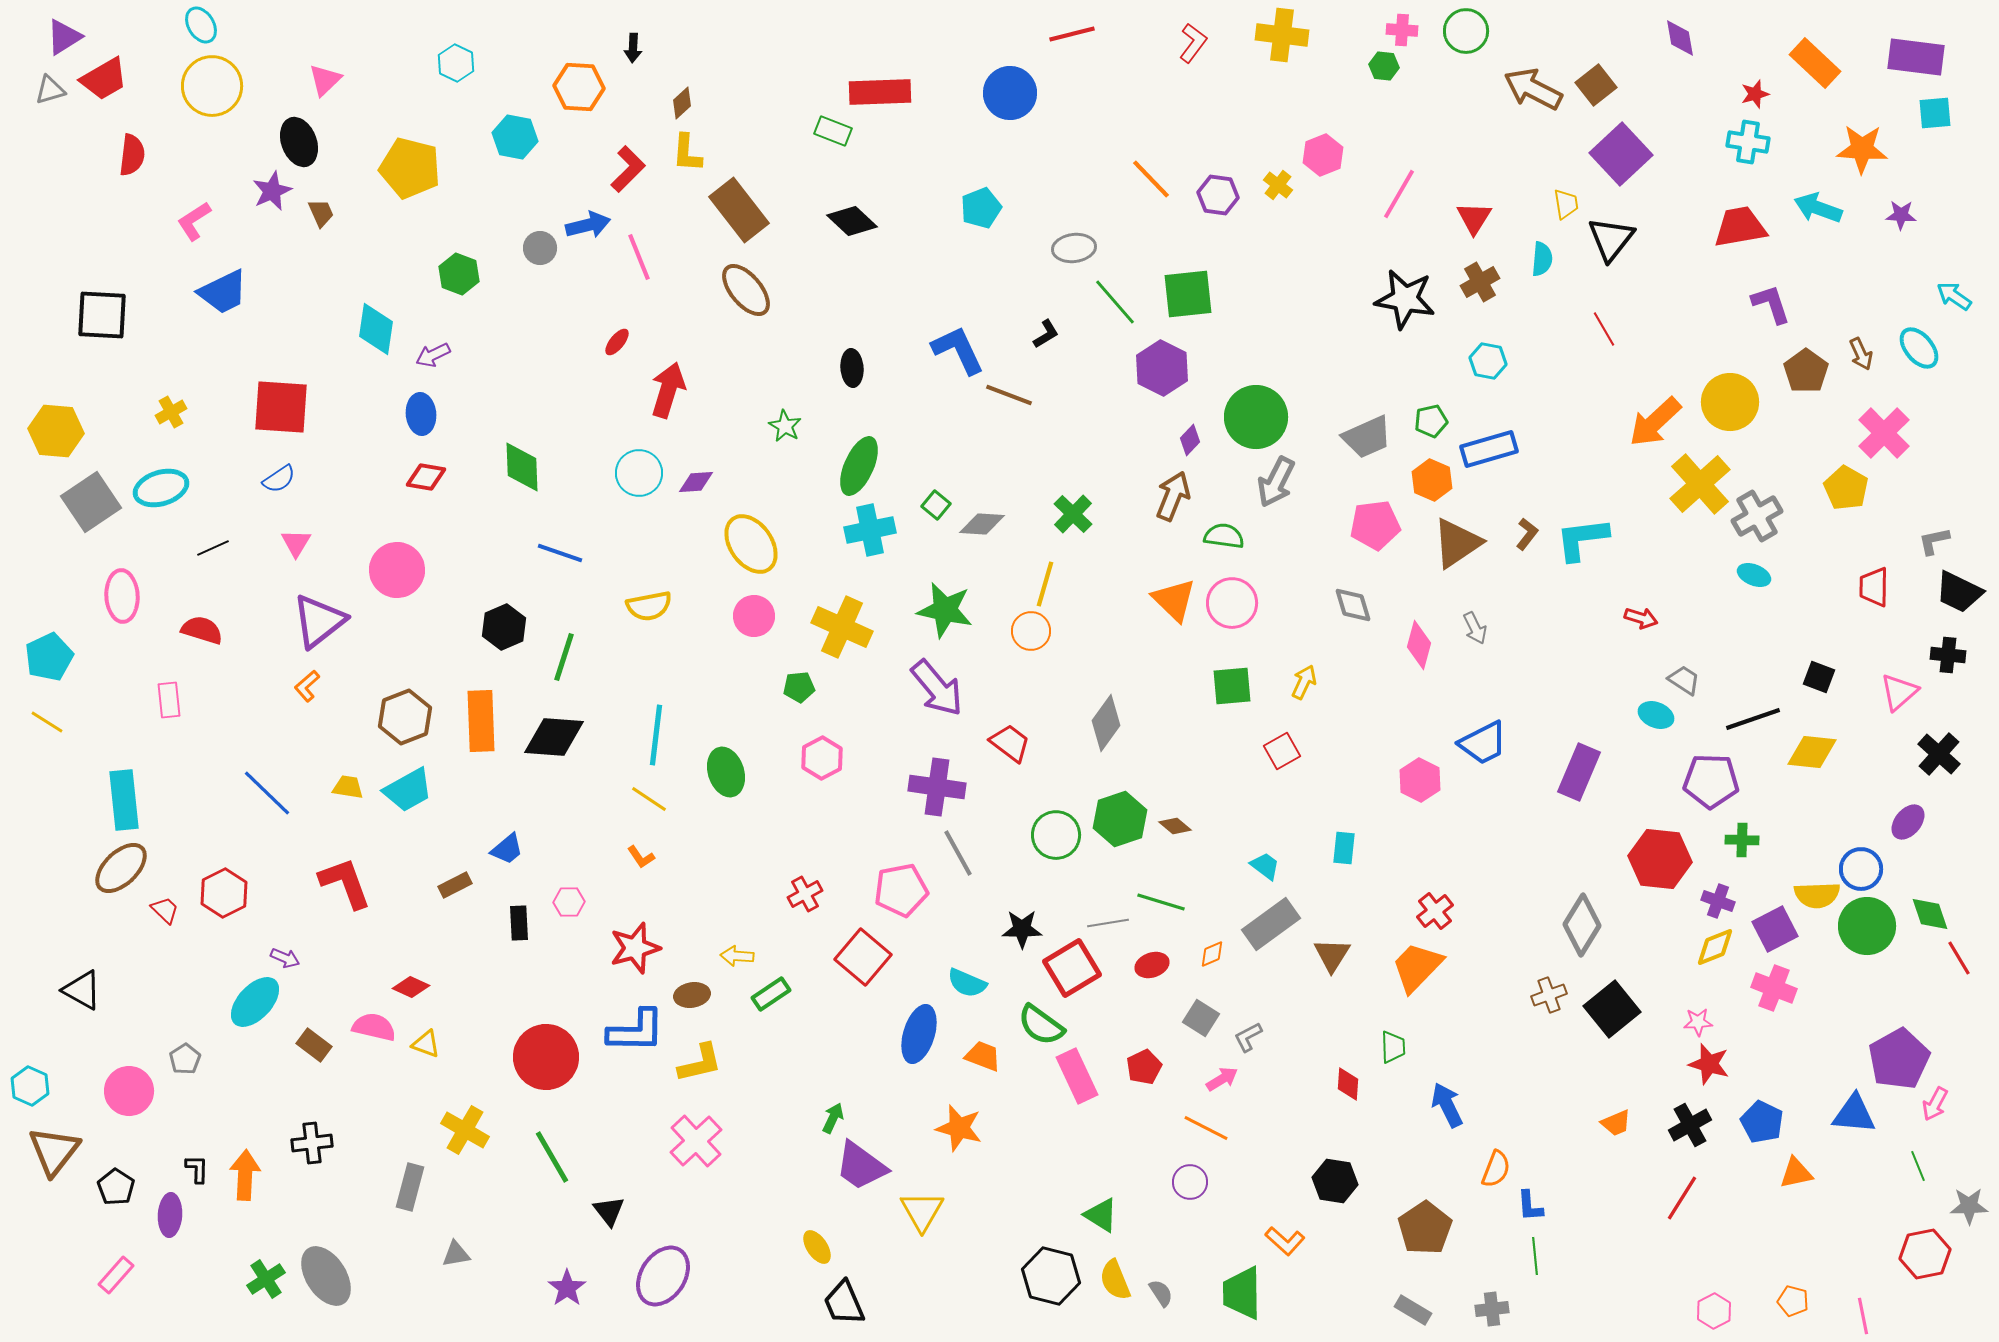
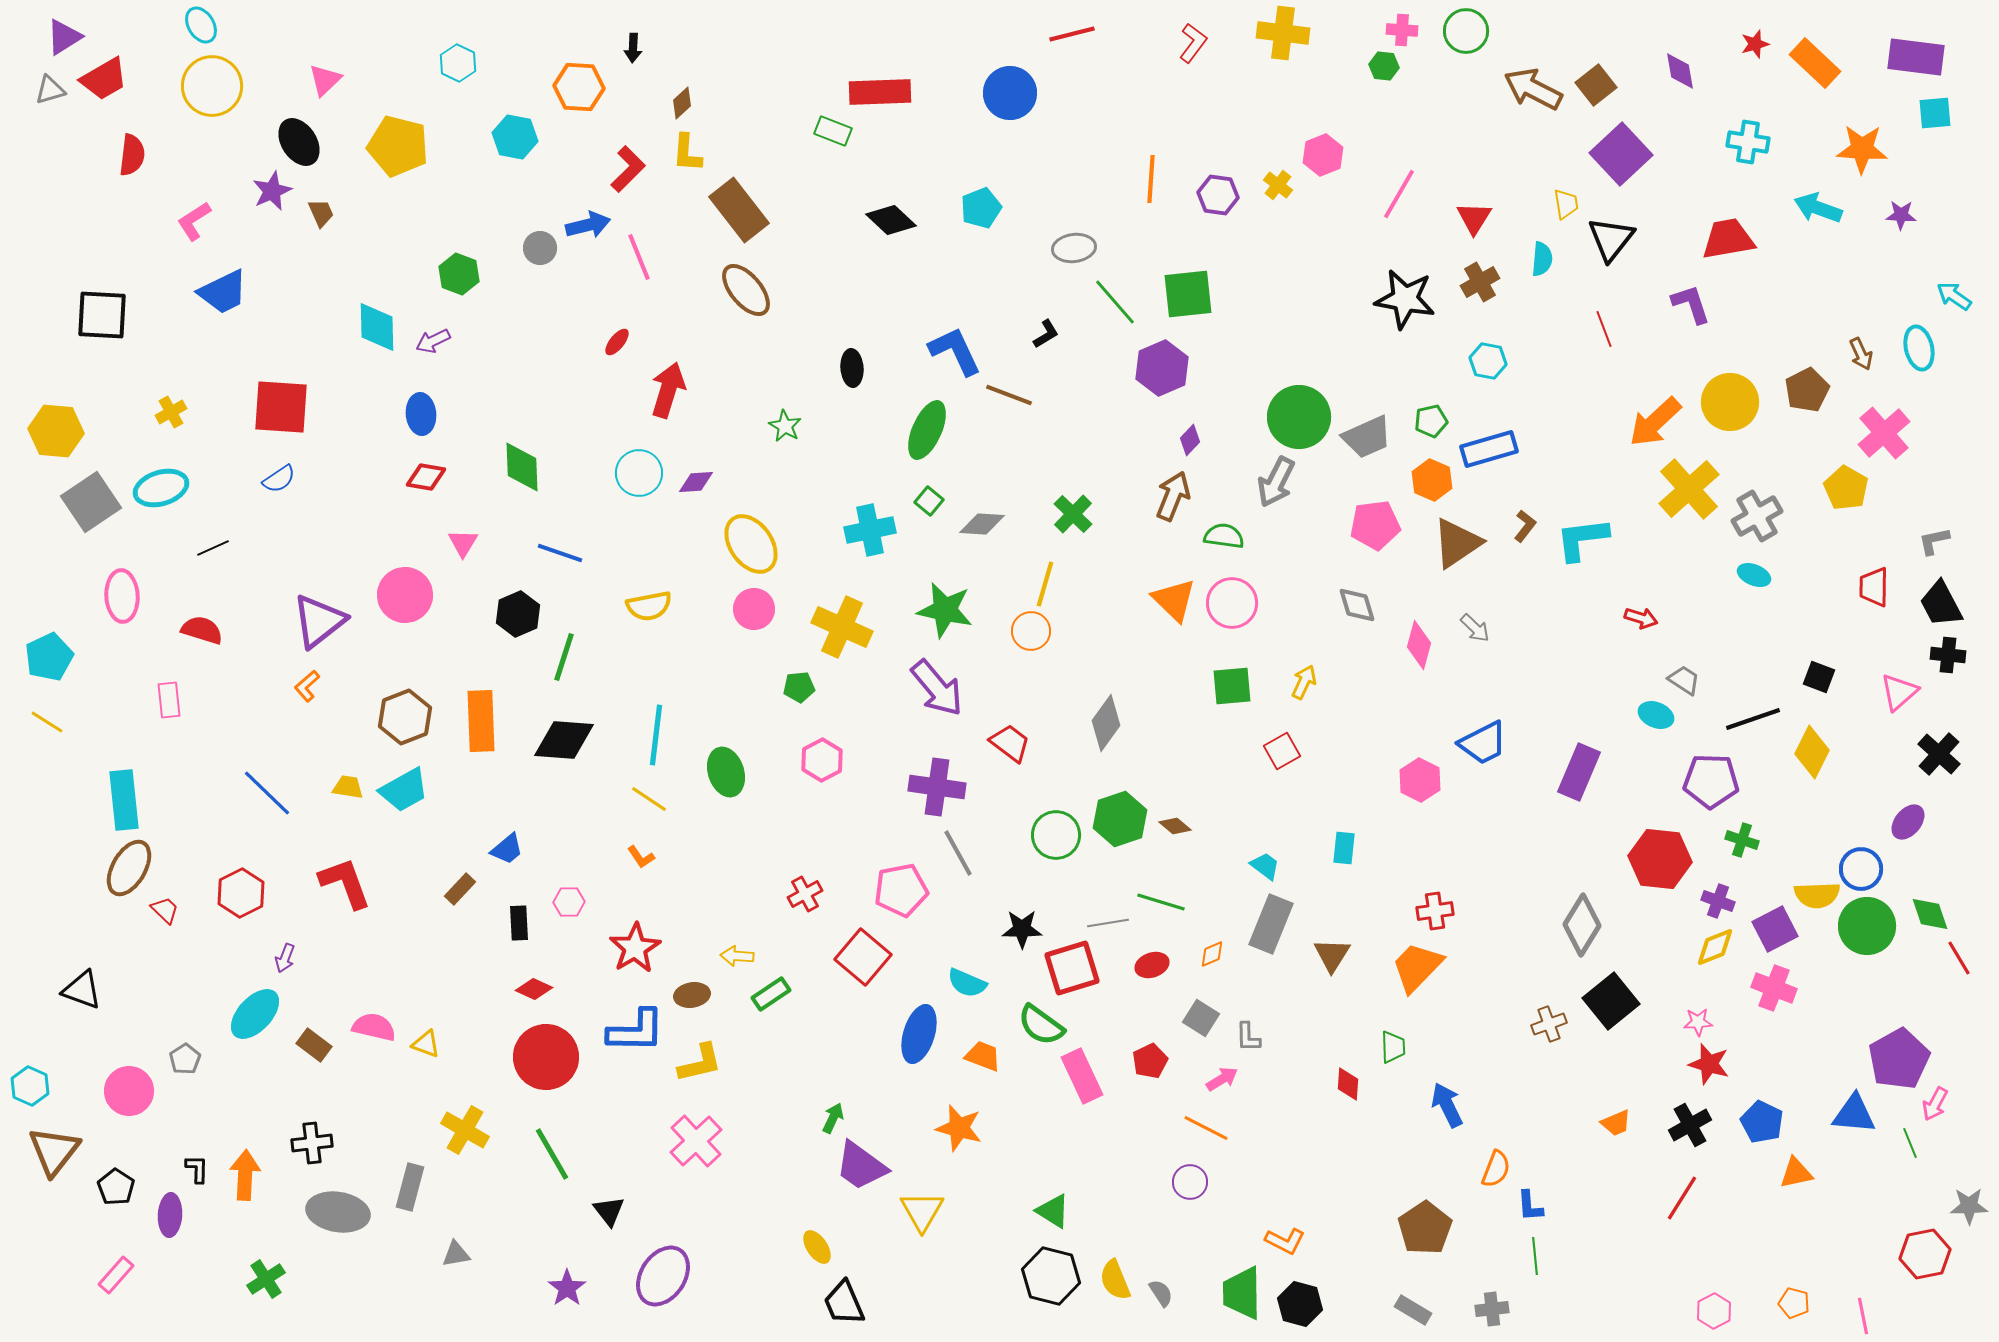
yellow cross at (1282, 35): moved 1 px right, 2 px up
purple diamond at (1680, 38): moved 33 px down
cyan hexagon at (456, 63): moved 2 px right
red star at (1755, 94): moved 50 px up
black ellipse at (299, 142): rotated 12 degrees counterclockwise
yellow pentagon at (410, 168): moved 12 px left, 22 px up
orange line at (1151, 179): rotated 48 degrees clockwise
black diamond at (852, 221): moved 39 px right, 1 px up
red trapezoid at (1740, 227): moved 12 px left, 12 px down
purple L-shape at (1771, 304): moved 80 px left
cyan diamond at (376, 329): moved 1 px right, 2 px up; rotated 10 degrees counterclockwise
red line at (1604, 329): rotated 9 degrees clockwise
cyan ellipse at (1919, 348): rotated 27 degrees clockwise
blue L-shape at (958, 350): moved 3 px left, 1 px down
purple arrow at (433, 355): moved 14 px up
purple hexagon at (1162, 368): rotated 10 degrees clockwise
brown pentagon at (1806, 371): moved 1 px right, 19 px down; rotated 9 degrees clockwise
green circle at (1256, 417): moved 43 px right
pink cross at (1884, 433): rotated 4 degrees clockwise
green ellipse at (859, 466): moved 68 px right, 36 px up
yellow cross at (1700, 484): moved 11 px left, 5 px down
green square at (936, 505): moved 7 px left, 4 px up
brown L-shape at (1527, 534): moved 2 px left, 8 px up
pink triangle at (296, 543): moved 167 px right
pink circle at (397, 570): moved 8 px right, 25 px down
black trapezoid at (1959, 592): moved 18 px left, 12 px down; rotated 36 degrees clockwise
gray diamond at (1353, 605): moved 4 px right
pink circle at (754, 616): moved 7 px up
black hexagon at (504, 627): moved 14 px right, 13 px up
gray arrow at (1475, 628): rotated 20 degrees counterclockwise
black diamond at (554, 737): moved 10 px right, 3 px down
yellow diamond at (1812, 752): rotated 69 degrees counterclockwise
pink hexagon at (822, 758): moved 2 px down
cyan trapezoid at (408, 790): moved 4 px left
green cross at (1742, 840): rotated 16 degrees clockwise
brown ellipse at (121, 868): moved 8 px right; rotated 16 degrees counterclockwise
brown rectangle at (455, 885): moved 5 px right, 4 px down; rotated 20 degrees counterclockwise
red hexagon at (224, 893): moved 17 px right
red cross at (1435, 911): rotated 30 degrees clockwise
gray rectangle at (1271, 924): rotated 32 degrees counterclockwise
red star at (635, 948): rotated 15 degrees counterclockwise
purple arrow at (285, 958): rotated 88 degrees clockwise
red square at (1072, 968): rotated 14 degrees clockwise
red diamond at (411, 987): moved 123 px right, 2 px down
black triangle at (82, 990): rotated 9 degrees counterclockwise
brown cross at (1549, 995): moved 29 px down
cyan ellipse at (255, 1002): moved 12 px down
black square at (1612, 1009): moved 1 px left, 8 px up
gray L-shape at (1248, 1037): rotated 64 degrees counterclockwise
red pentagon at (1144, 1067): moved 6 px right, 6 px up
pink rectangle at (1077, 1076): moved 5 px right
green line at (552, 1157): moved 3 px up
green line at (1918, 1166): moved 8 px left, 23 px up
black hexagon at (1335, 1181): moved 35 px left, 123 px down; rotated 6 degrees clockwise
green triangle at (1101, 1215): moved 48 px left, 4 px up
orange L-shape at (1285, 1241): rotated 15 degrees counterclockwise
gray ellipse at (326, 1276): moved 12 px right, 64 px up; rotated 48 degrees counterclockwise
orange pentagon at (1793, 1301): moved 1 px right, 2 px down
